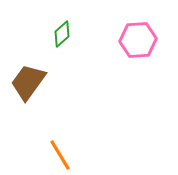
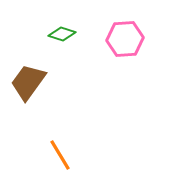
green diamond: rotated 60 degrees clockwise
pink hexagon: moved 13 px left, 1 px up
